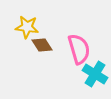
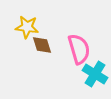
brown diamond: rotated 15 degrees clockwise
